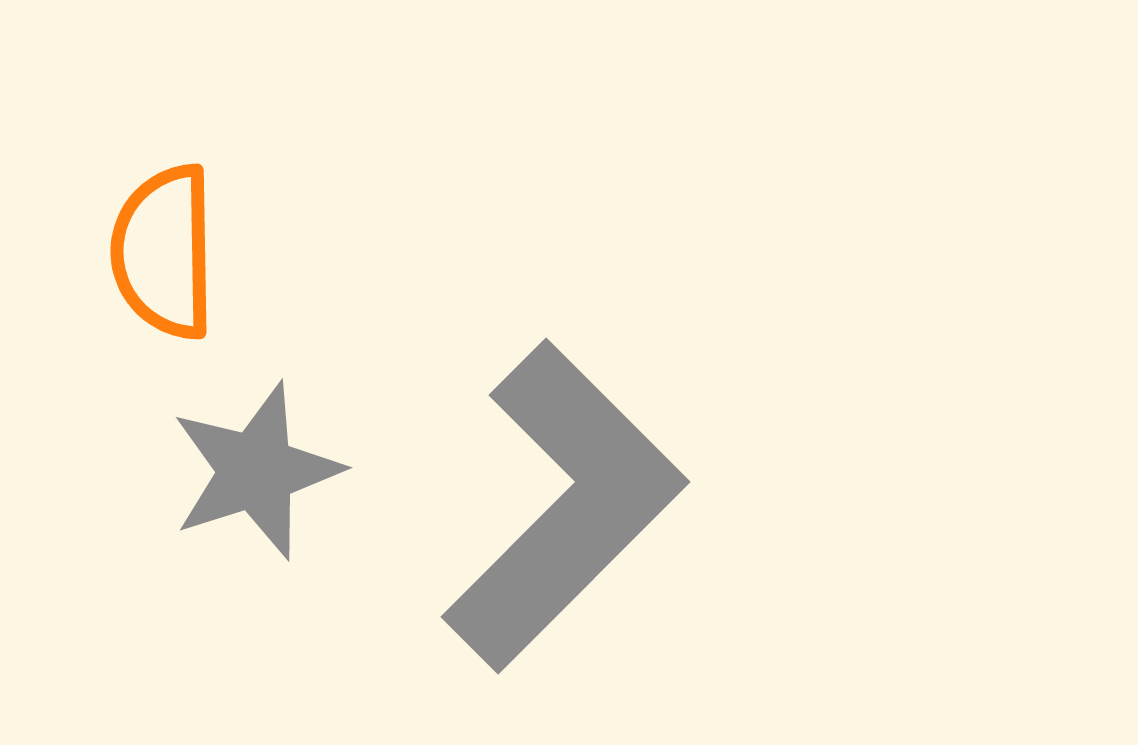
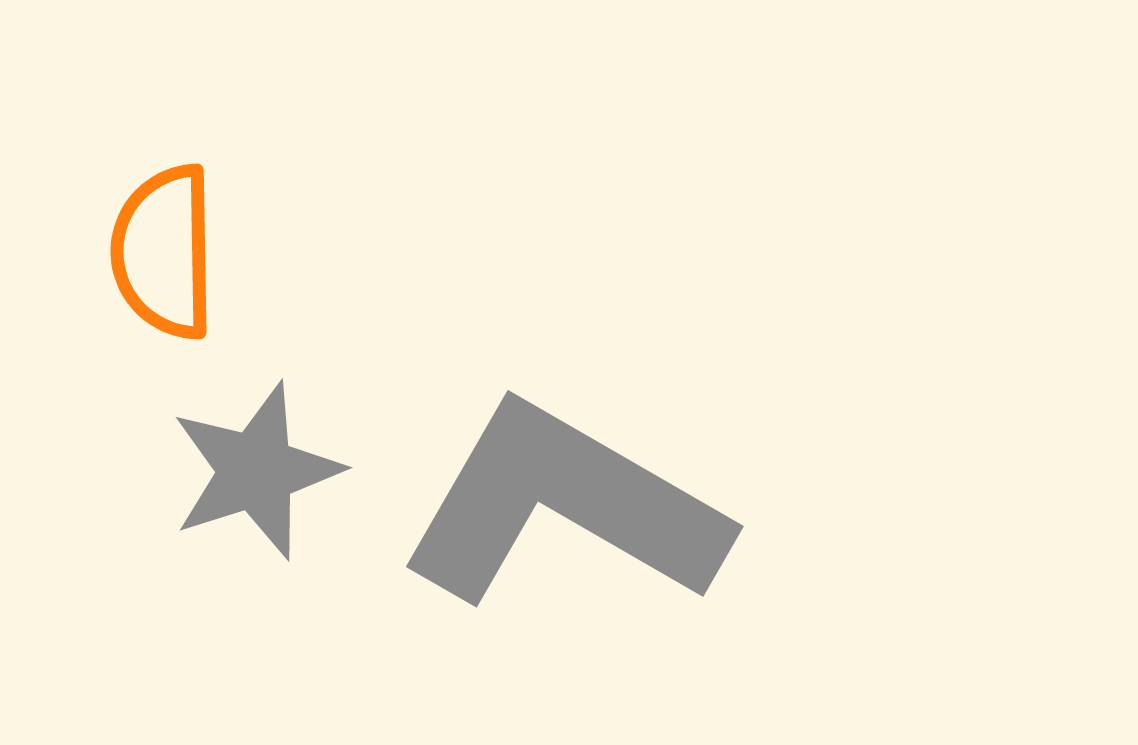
gray L-shape: rotated 105 degrees counterclockwise
